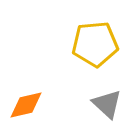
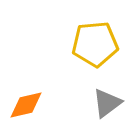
gray triangle: moved 1 px up; rotated 40 degrees clockwise
